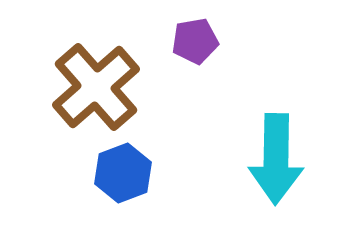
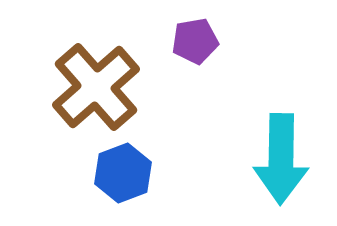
cyan arrow: moved 5 px right
